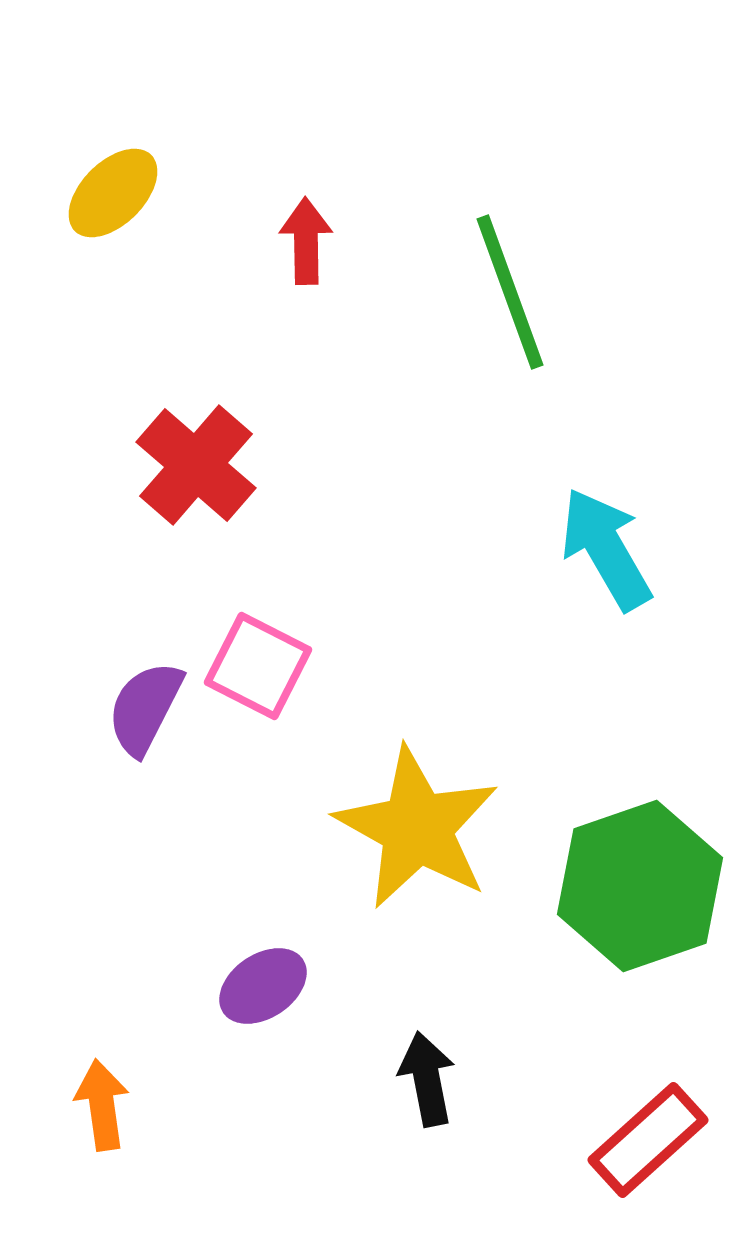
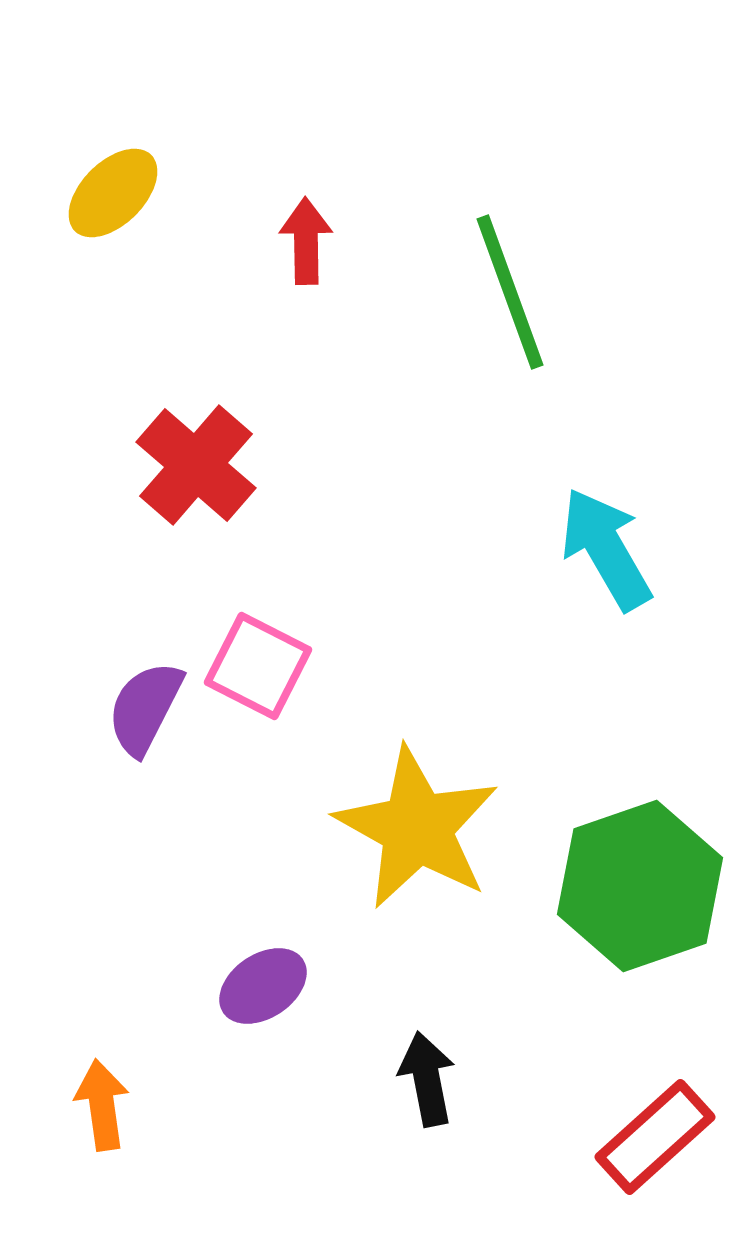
red rectangle: moved 7 px right, 3 px up
